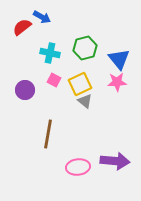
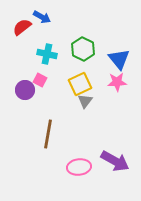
green hexagon: moved 2 px left, 1 px down; rotated 20 degrees counterclockwise
cyan cross: moved 3 px left, 1 px down
pink square: moved 14 px left
gray triangle: rotated 28 degrees clockwise
purple arrow: rotated 24 degrees clockwise
pink ellipse: moved 1 px right
